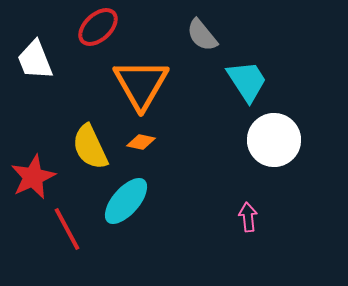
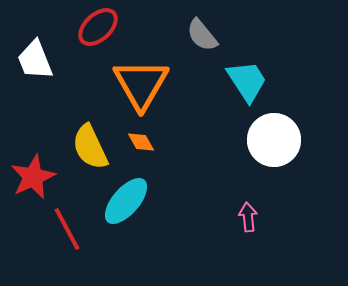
orange diamond: rotated 48 degrees clockwise
